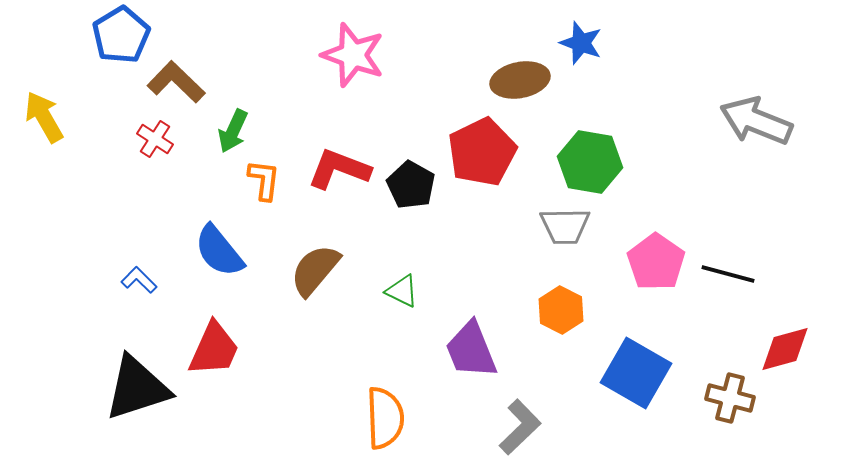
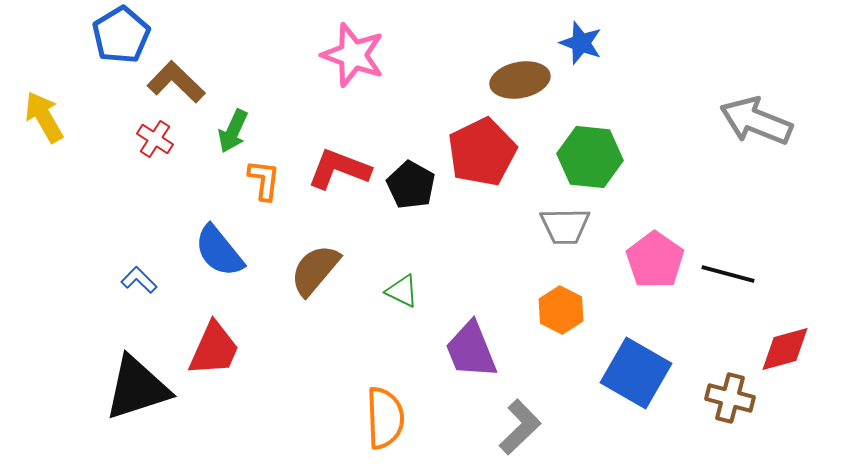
green hexagon: moved 5 px up; rotated 4 degrees counterclockwise
pink pentagon: moved 1 px left, 2 px up
